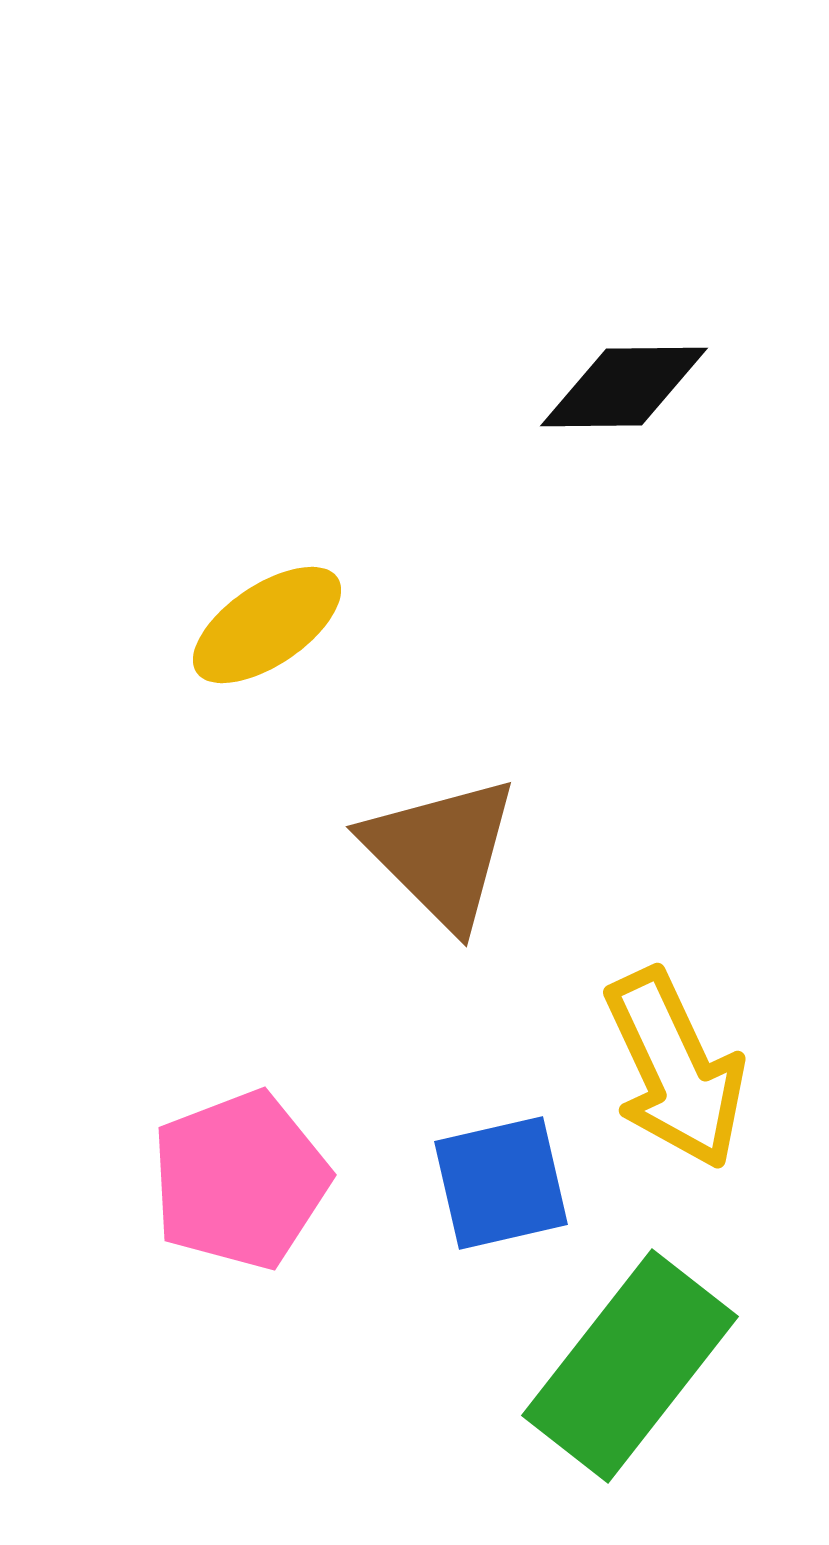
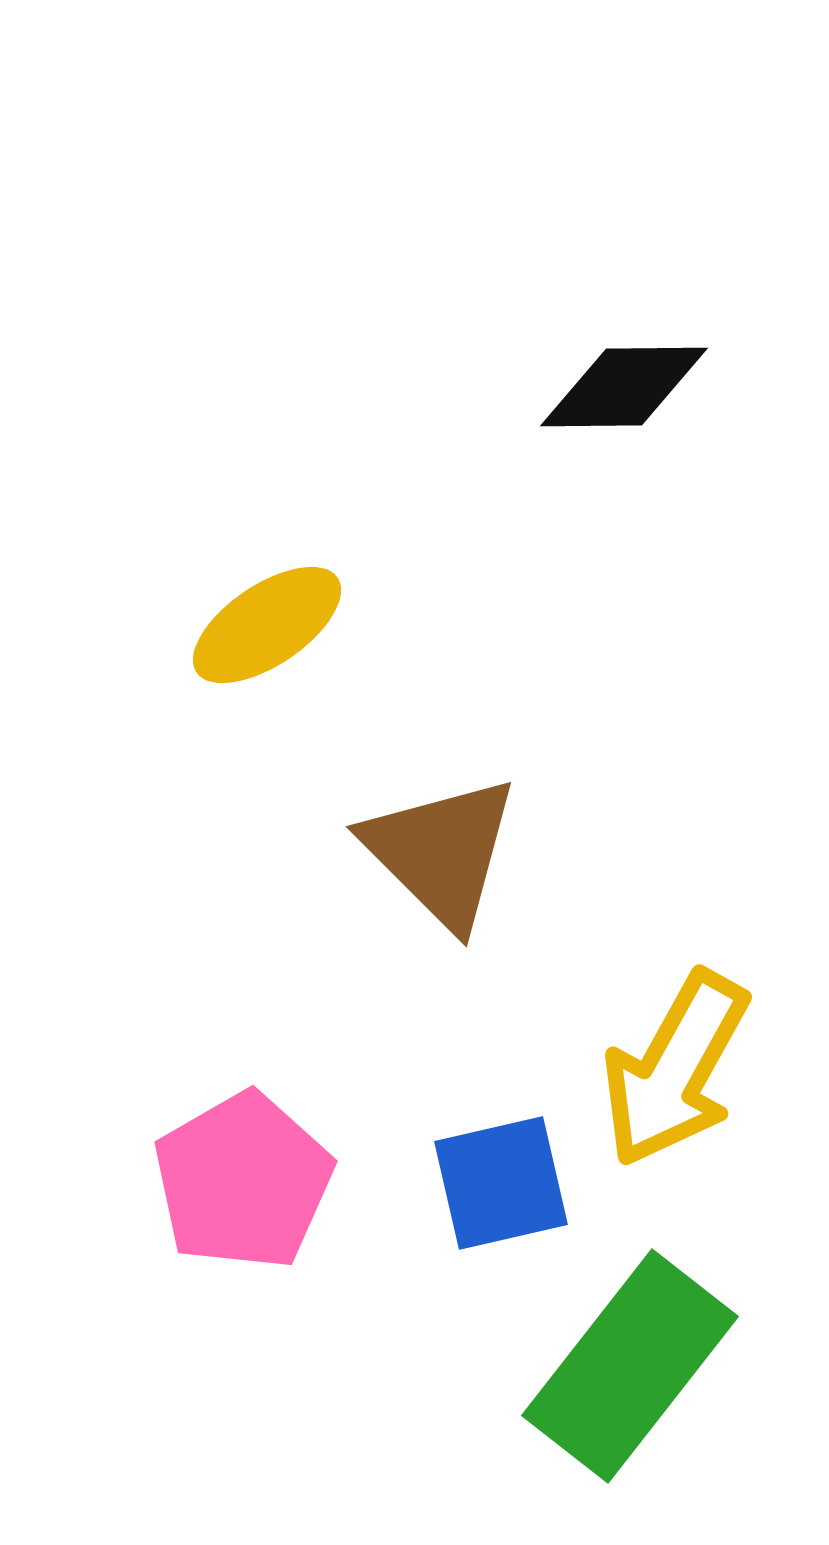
yellow arrow: rotated 54 degrees clockwise
pink pentagon: moved 3 px right, 1 px down; rotated 9 degrees counterclockwise
